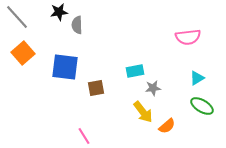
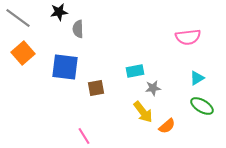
gray line: moved 1 px right, 1 px down; rotated 12 degrees counterclockwise
gray semicircle: moved 1 px right, 4 px down
